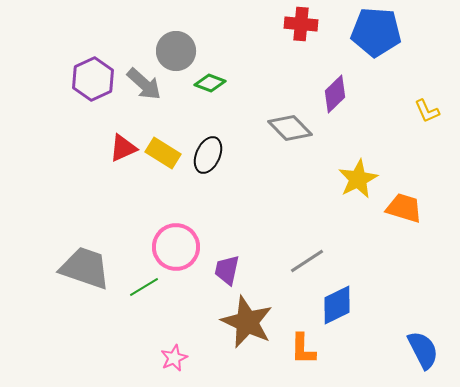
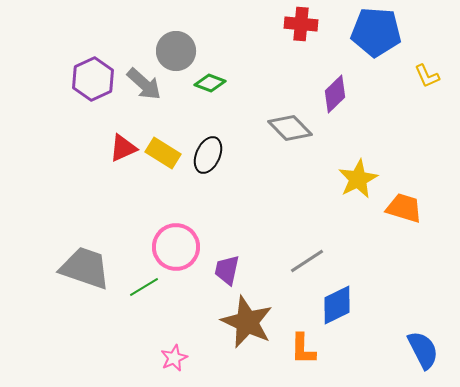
yellow L-shape: moved 35 px up
